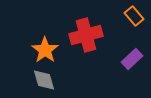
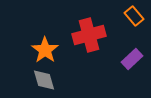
red cross: moved 3 px right
